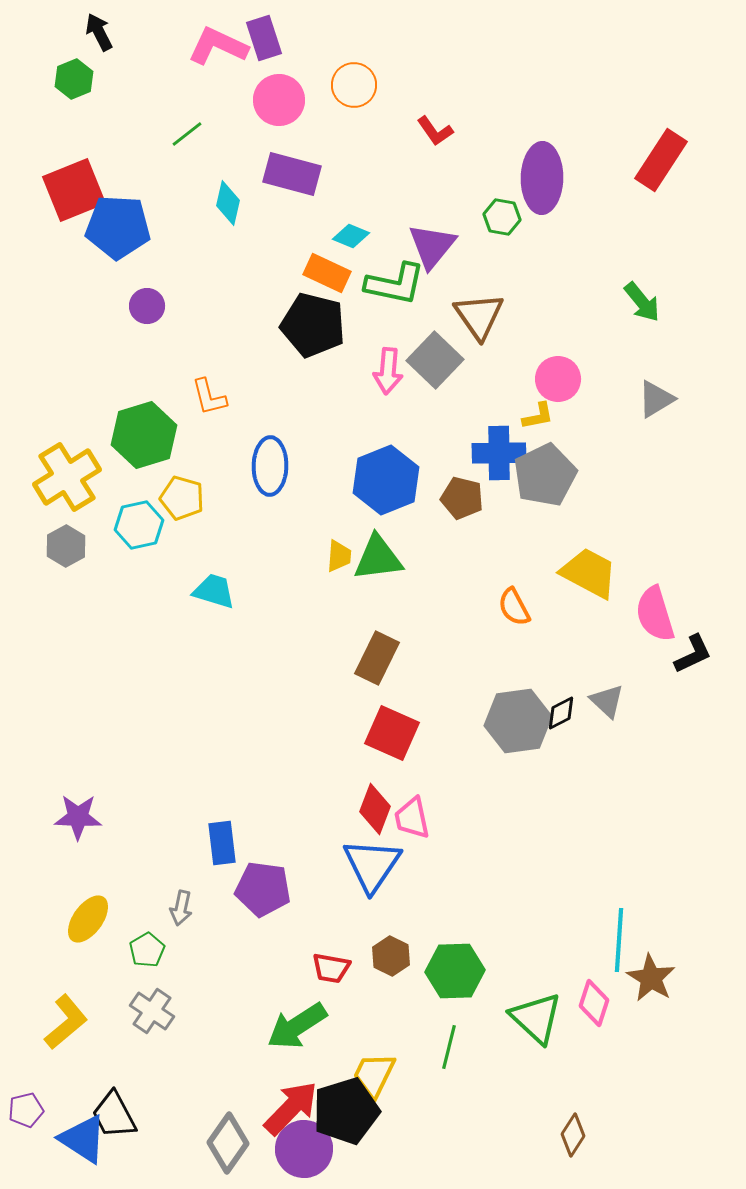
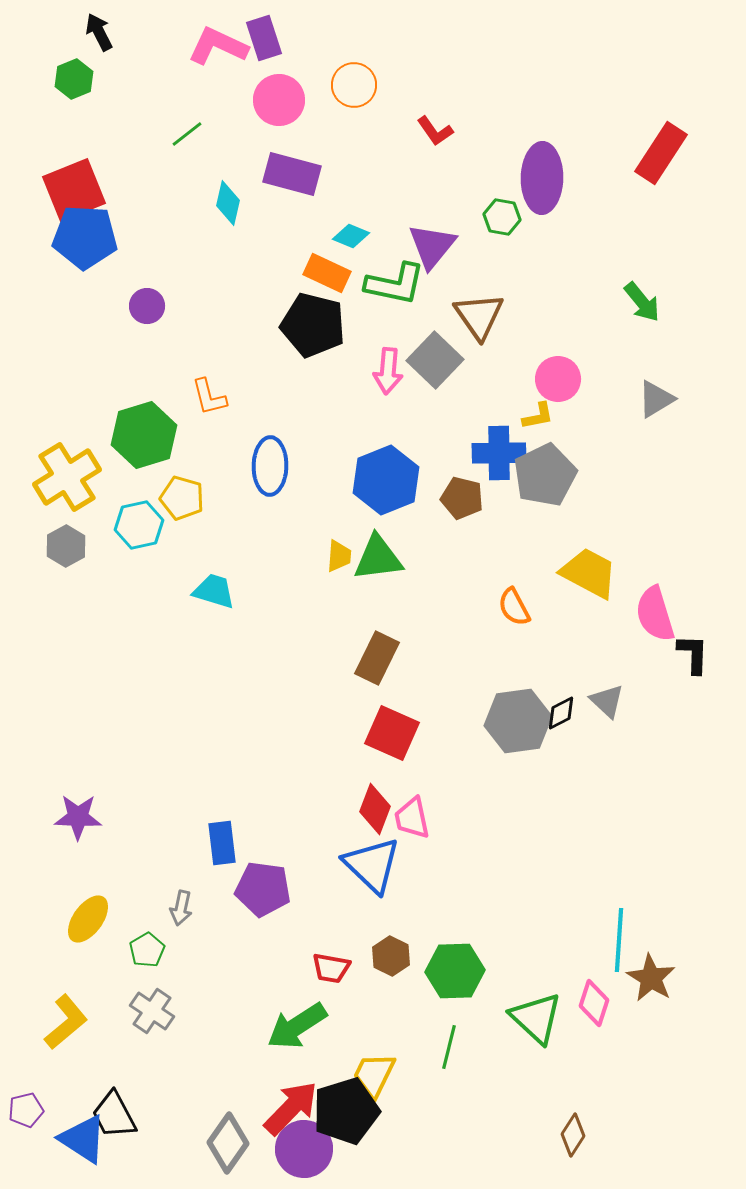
red rectangle at (661, 160): moved 7 px up
blue pentagon at (118, 227): moved 33 px left, 10 px down
black L-shape at (693, 654): rotated 63 degrees counterclockwise
blue triangle at (372, 865): rotated 20 degrees counterclockwise
